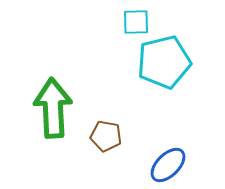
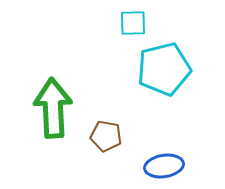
cyan square: moved 3 px left, 1 px down
cyan pentagon: moved 7 px down
blue ellipse: moved 4 px left, 1 px down; rotated 36 degrees clockwise
